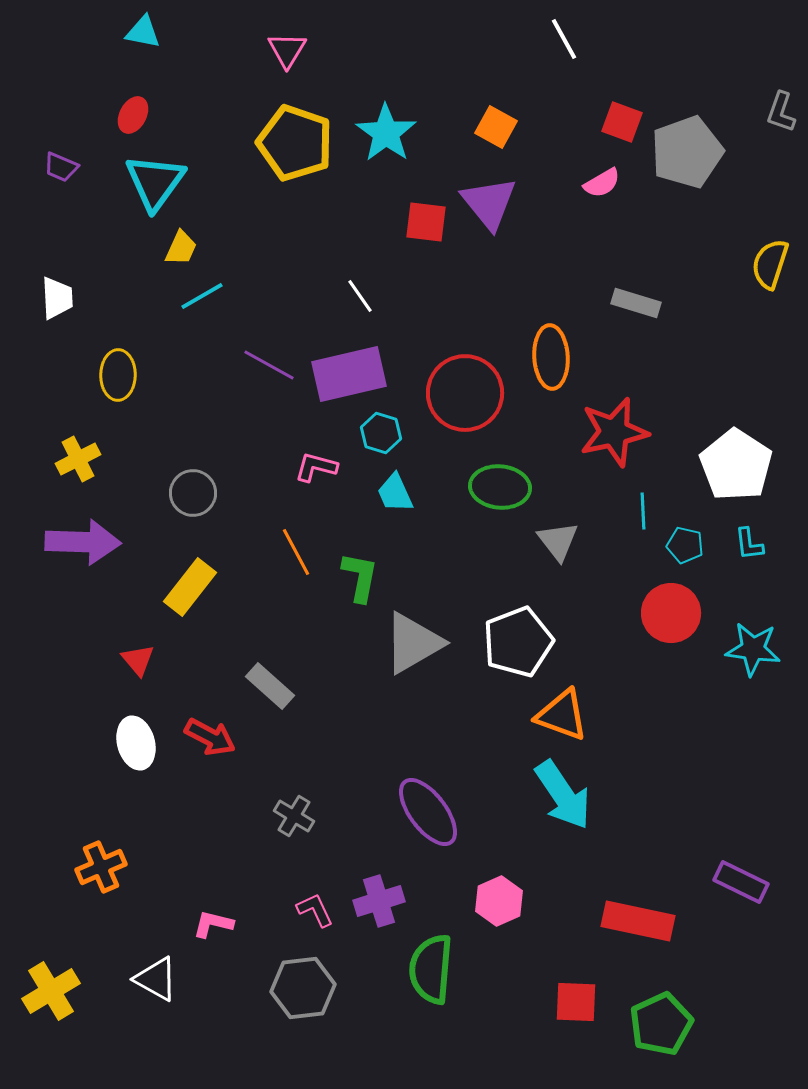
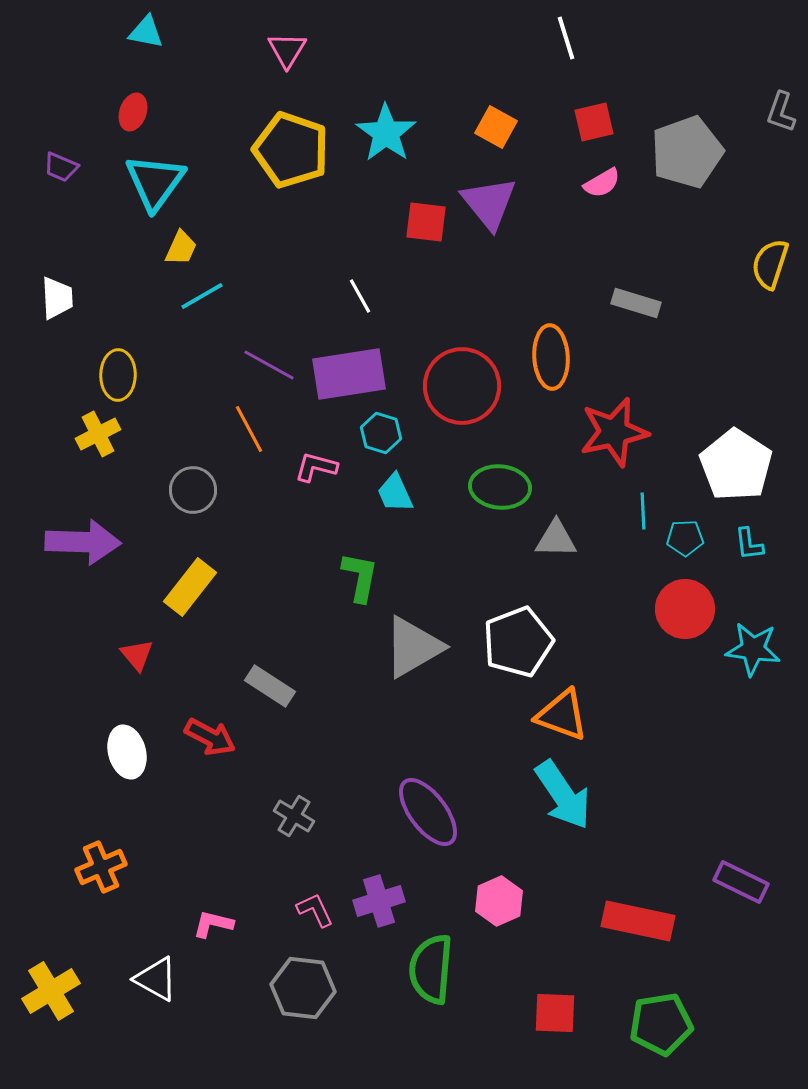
cyan triangle at (143, 32): moved 3 px right
white line at (564, 39): moved 2 px right, 1 px up; rotated 12 degrees clockwise
red ellipse at (133, 115): moved 3 px up; rotated 9 degrees counterclockwise
red square at (622, 122): moved 28 px left; rotated 33 degrees counterclockwise
yellow pentagon at (295, 143): moved 4 px left, 7 px down
white line at (360, 296): rotated 6 degrees clockwise
purple rectangle at (349, 374): rotated 4 degrees clockwise
red circle at (465, 393): moved 3 px left, 7 px up
yellow cross at (78, 459): moved 20 px right, 25 px up
gray circle at (193, 493): moved 3 px up
gray triangle at (558, 541): moved 2 px left, 2 px up; rotated 51 degrees counterclockwise
cyan pentagon at (685, 545): moved 7 px up; rotated 15 degrees counterclockwise
orange line at (296, 552): moved 47 px left, 123 px up
red circle at (671, 613): moved 14 px right, 4 px up
gray triangle at (413, 643): moved 4 px down
red triangle at (138, 660): moved 1 px left, 5 px up
gray rectangle at (270, 686): rotated 9 degrees counterclockwise
white ellipse at (136, 743): moved 9 px left, 9 px down
gray hexagon at (303, 988): rotated 14 degrees clockwise
red square at (576, 1002): moved 21 px left, 11 px down
green pentagon at (661, 1024): rotated 16 degrees clockwise
